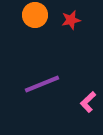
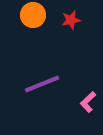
orange circle: moved 2 px left
